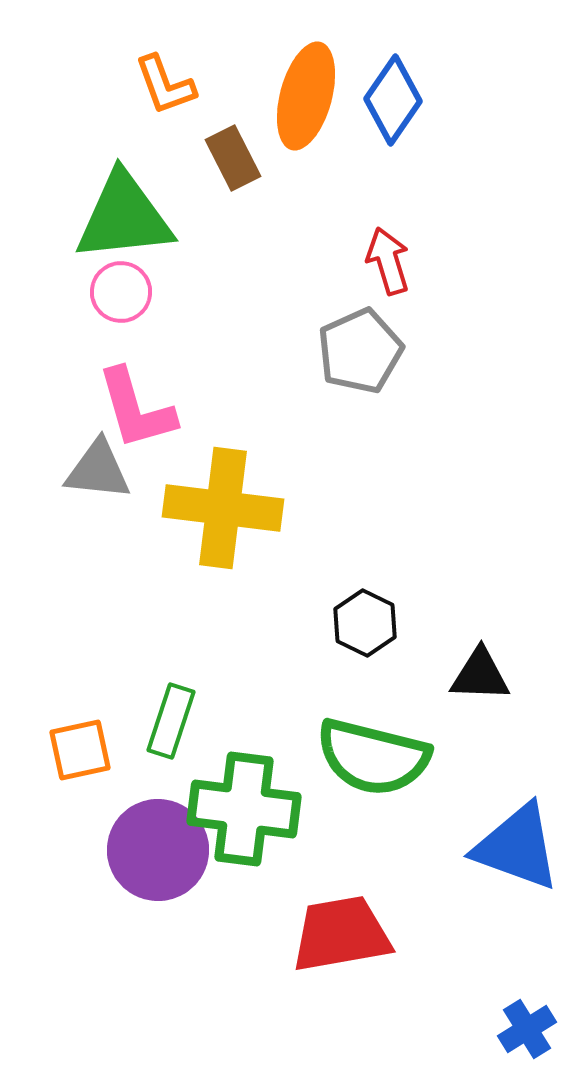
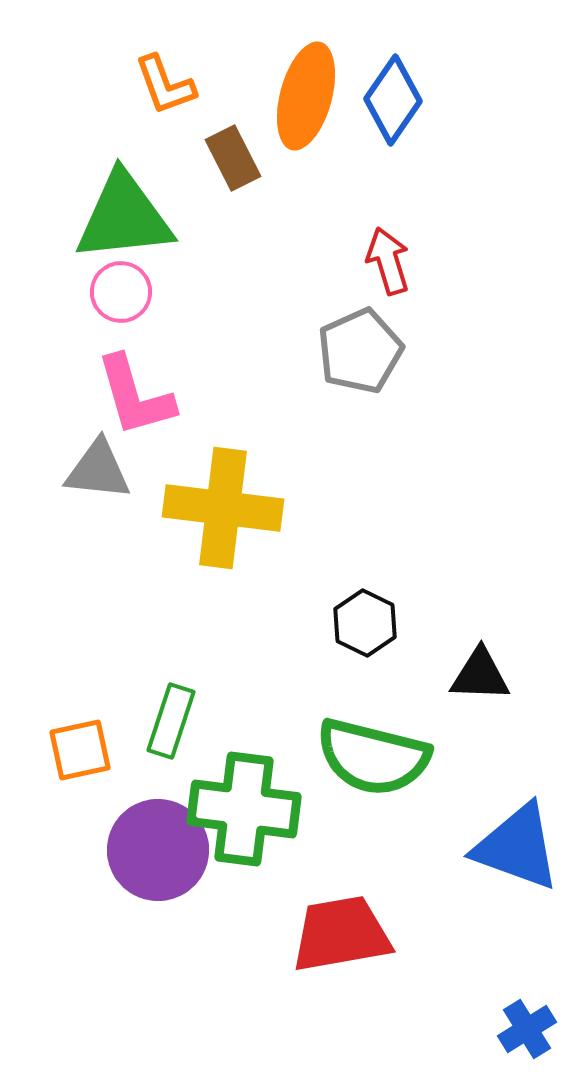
pink L-shape: moved 1 px left, 13 px up
